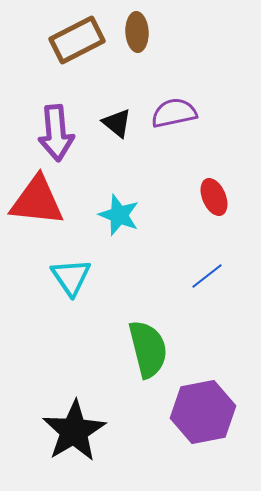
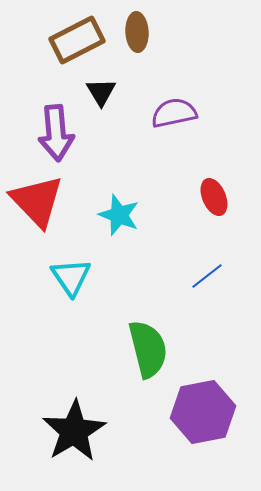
black triangle: moved 16 px left, 31 px up; rotated 20 degrees clockwise
red triangle: rotated 40 degrees clockwise
